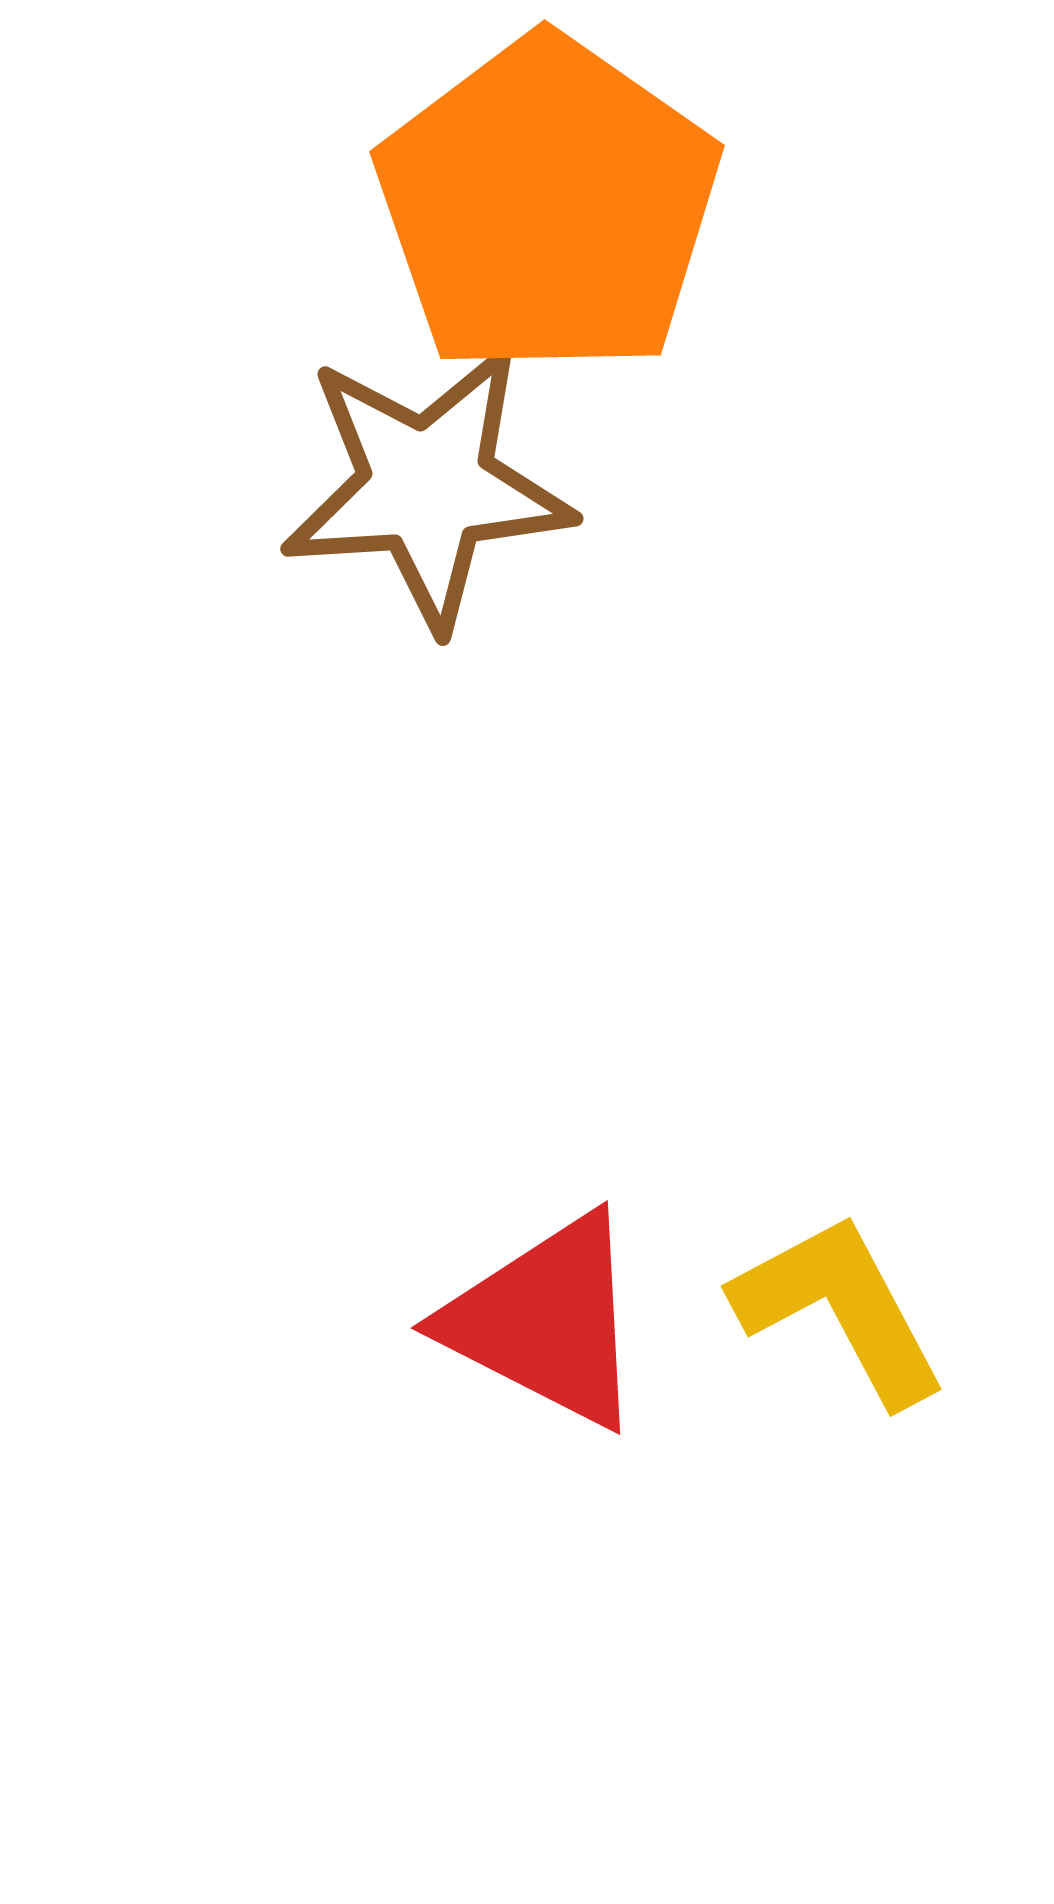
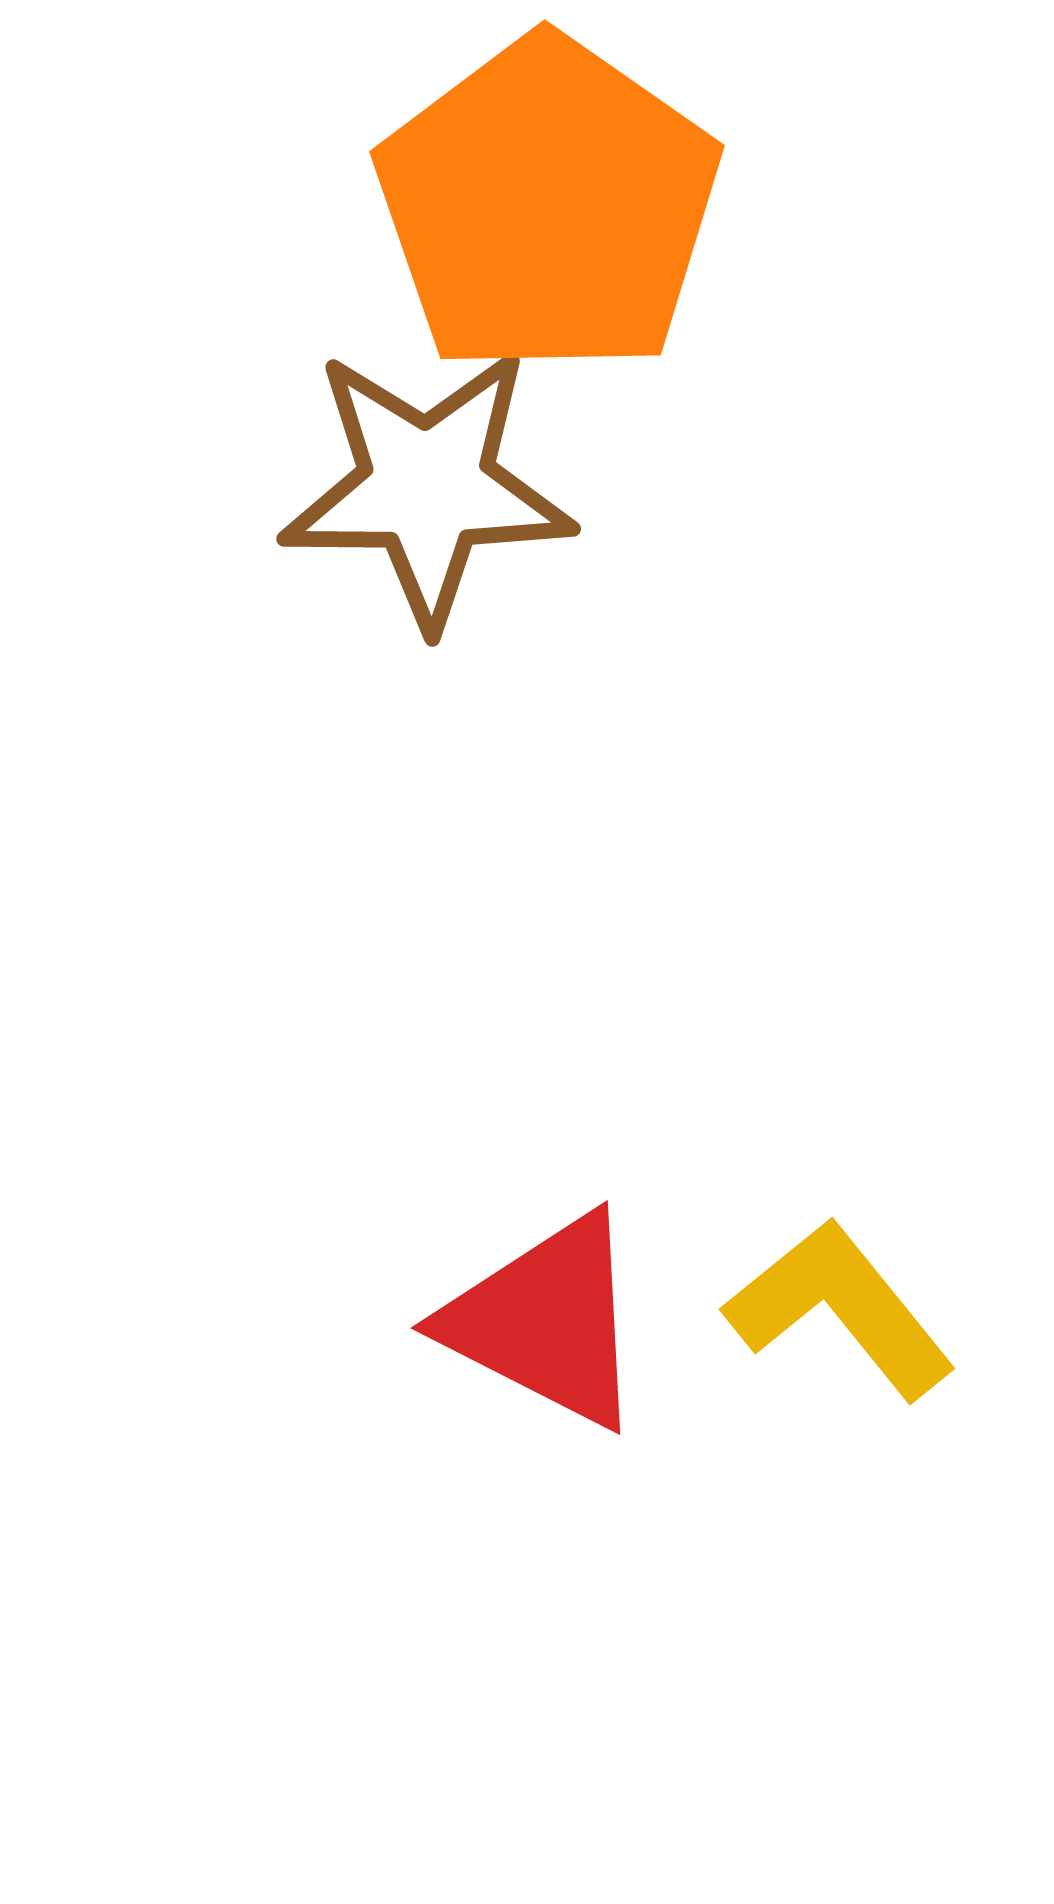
brown star: rotated 4 degrees clockwise
yellow L-shape: rotated 11 degrees counterclockwise
